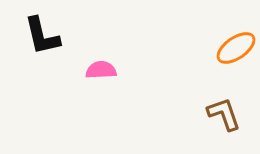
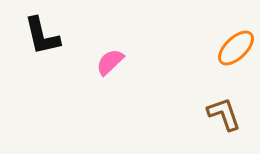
orange ellipse: rotated 9 degrees counterclockwise
pink semicircle: moved 9 px right, 8 px up; rotated 40 degrees counterclockwise
